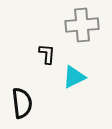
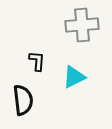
black L-shape: moved 10 px left, 7 px down
black semicircle: moved 1 px right, 3 px up
